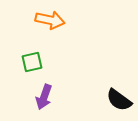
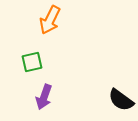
orange arrow: rotated 104 degrees clockwise
black semicircle: moved 2 px right
